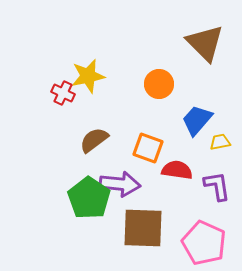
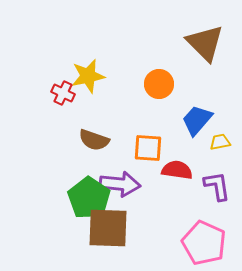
brown semicircle: rotated 124 degrees counterclockwise
orange square: rotated 16 degrees counterclockwise
brown square: moved 35 px left
